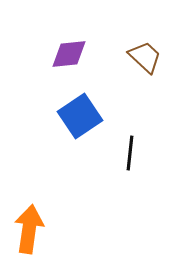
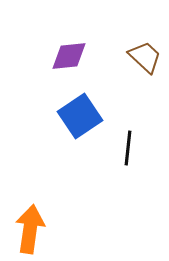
purple diamond: moved 2 px down
black line: moved 2 px left, 5 px up
orange arrow: moved 1 px right
